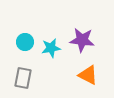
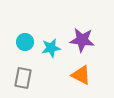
orange triangle: moved 7 px left
